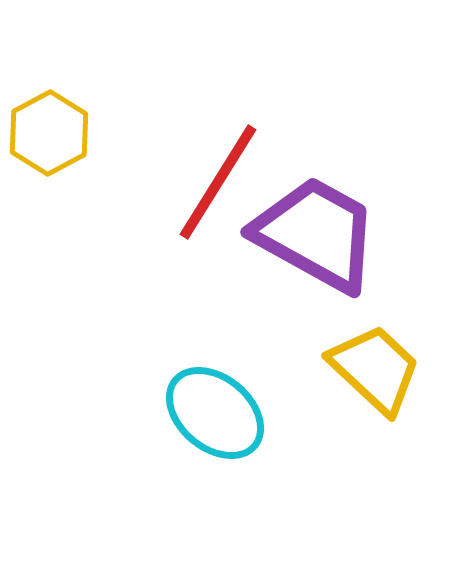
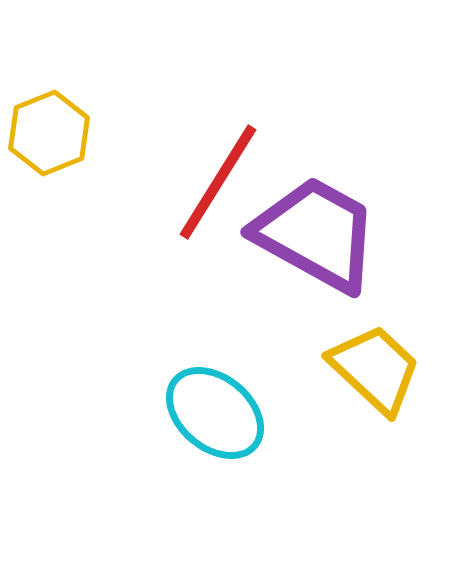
yellow hexagon: rotated 6 degrees clockwise
